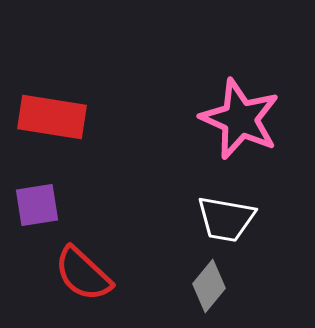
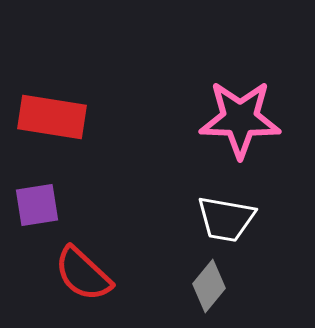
pink star: rotated 22 degrees counterclockwise
